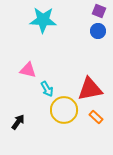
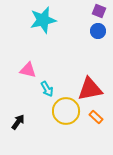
cyan star: rotated 16 degrees counterclockwise
yellow circle: moved 2 px right, 1 px down
